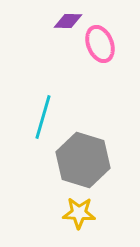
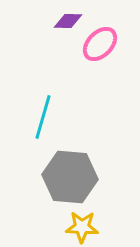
pink ellipse: rotated 66 degrees clockwise
gray hexagon: moved 13 px left, 17 px down; rotated 12 degrees counterclockwise
yellow star: moved 3 px right, 14 px down
